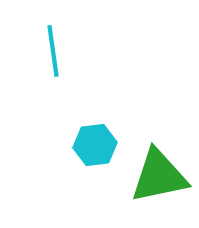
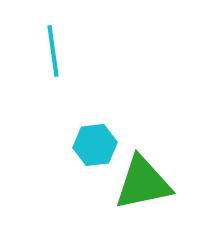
green triangle: moved 16 px left, 7 px down
